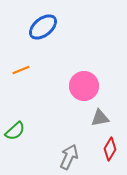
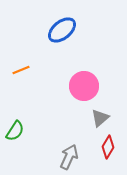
blue ellipse: moved 19 px right, 3 px down
gray triangle: rotated 30 degrees counterclockwise
green semicircle: rotated 15 degrees counterclockwise
red diamond: moved 2 px left, 2 px up
